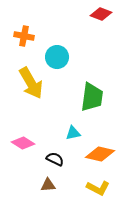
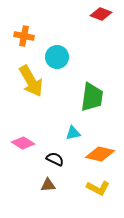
yellow arrow: moved 2 px up
